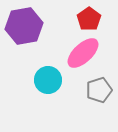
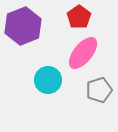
red pentagon: moved 10 px left, 2 px up
purple hexagon: moved 1 px left; rotated 12 degrees counterclockwise
pink ellipse: rotated 8 degrees counterclockwise
